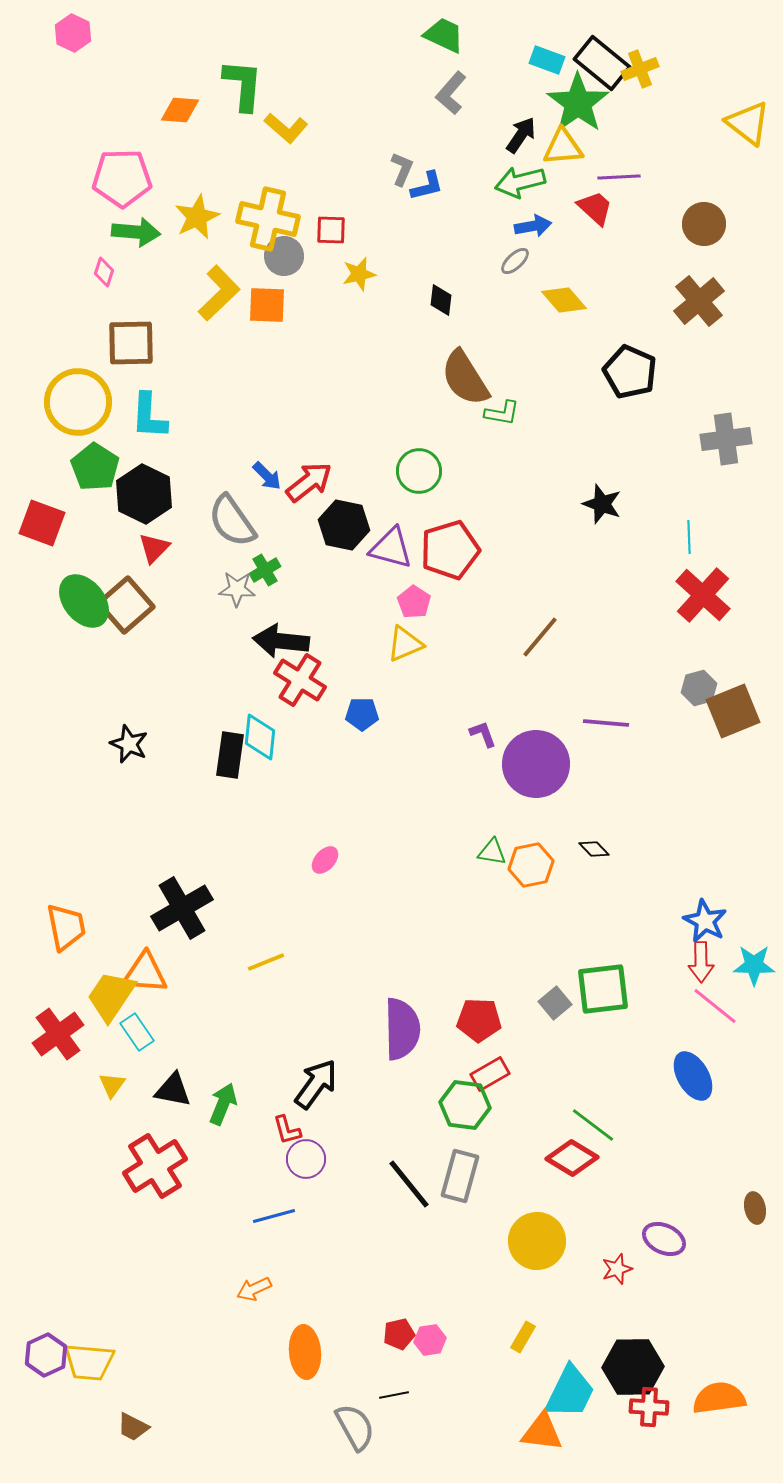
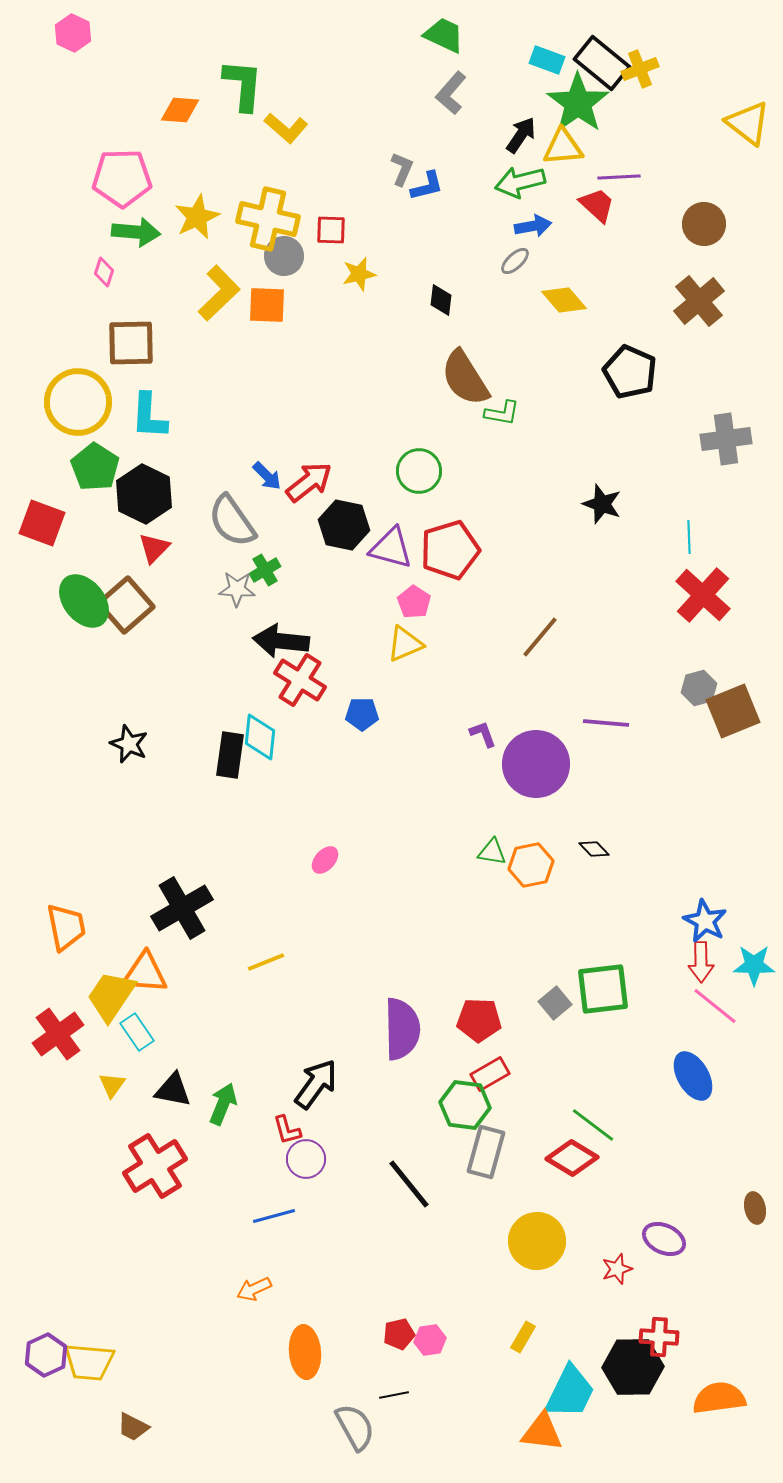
red trapezoid at (595, 208): moved 2 px right, 3 px up
gray rectangle at (460, 1176): moved 26 px right, 24 px up
red cross at (649, 1407): moved 10 px right, 70 px up
